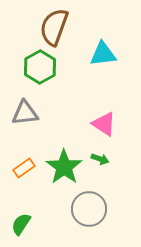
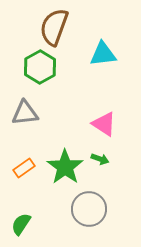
green star: moved 1 px right
